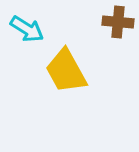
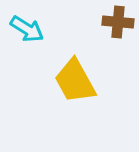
yellow trapezoid: moved 9 px right, 10 px down
